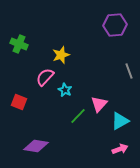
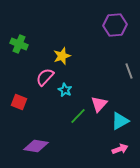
yellow star: moved 1 px right, 1 px down
